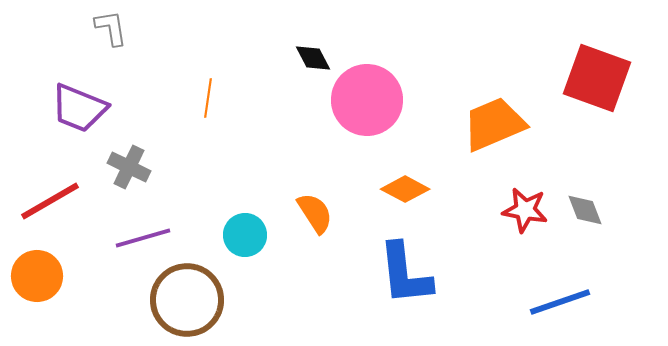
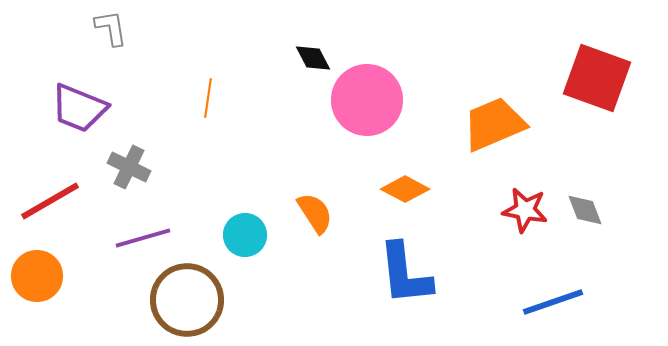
blue line: moved 7 px left
